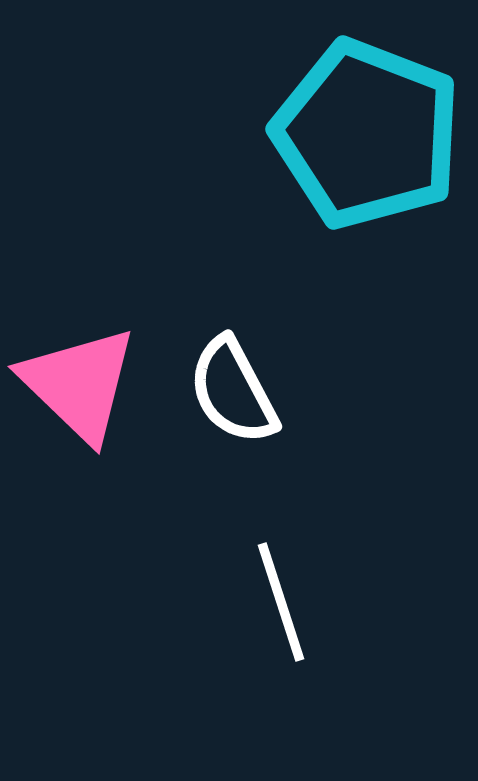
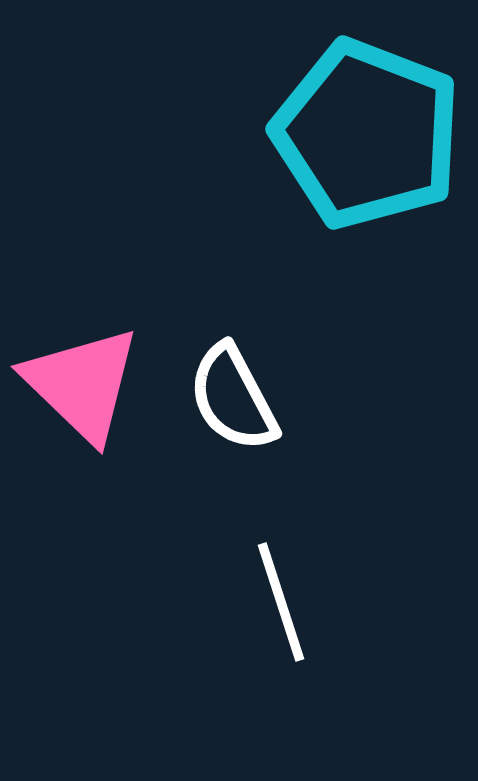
pink triangle: moved 3 px right
white semicircle: moved 7 px down
